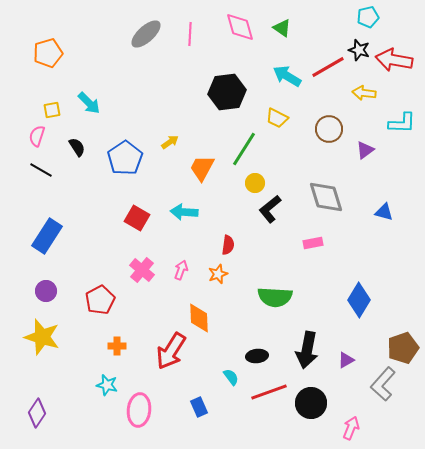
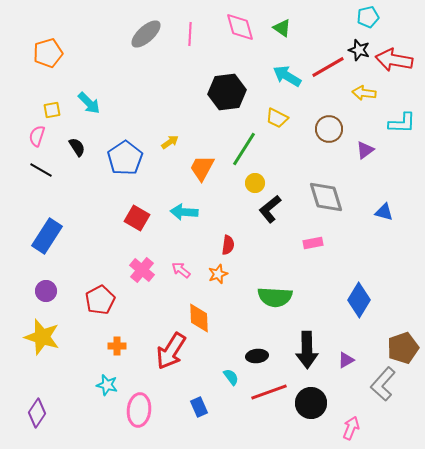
pink arrow at (181, 270): rotated 72 degrees counterclockwise
black arrow at (307, 350): rotated 12 degrees counterclockwise
